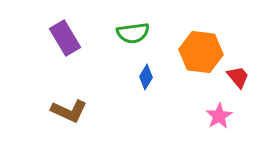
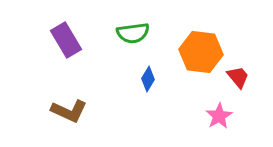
purple rectangle: moved 1 px right, 2 px down
blue diamond: moved 2 px right, 2 px down
